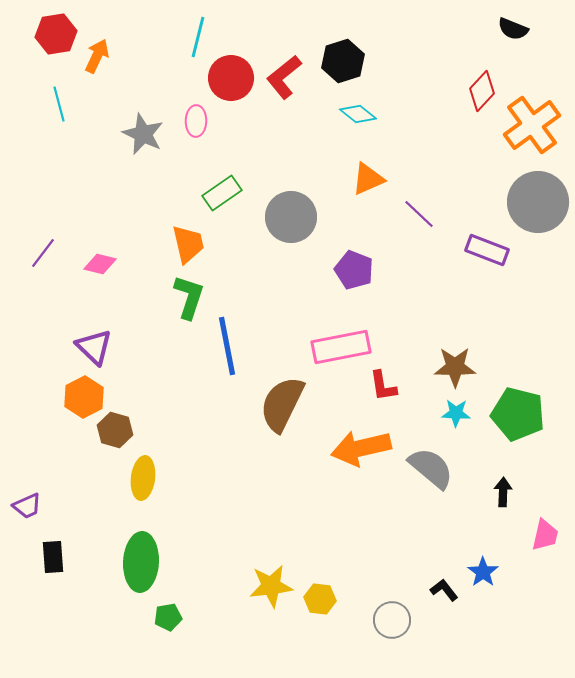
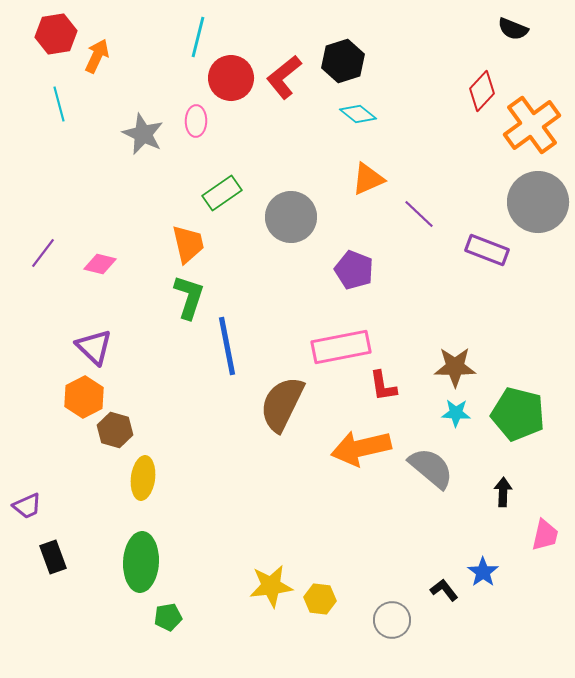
black rectangle at (53, 557): rotated 16 degrees counterclockwise
